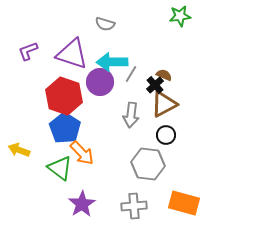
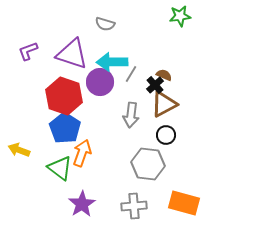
orange arrow: rotated 116 degrees counterclockwise
